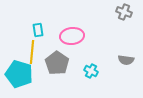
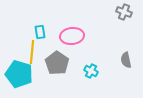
cyan rectangle: moved 2 px right, 2 px down
gray semicircle: rotated 70 degrees clockwise
